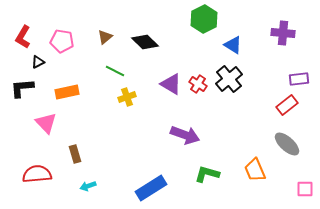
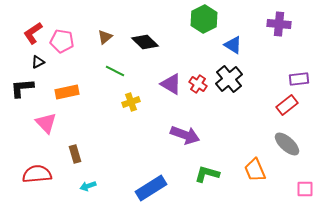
purple cross: moved 4 px left, 9 px up
red L-shape: moved 10 px right, 4 px up; rotated 25 degrees clockwise
yellow cross: moved 4 px right, 5 px down
